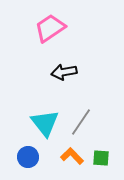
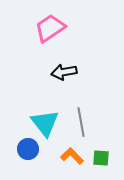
gray line: rotated 44 degrees counterclockwise
blue circle: moved 8 px up
